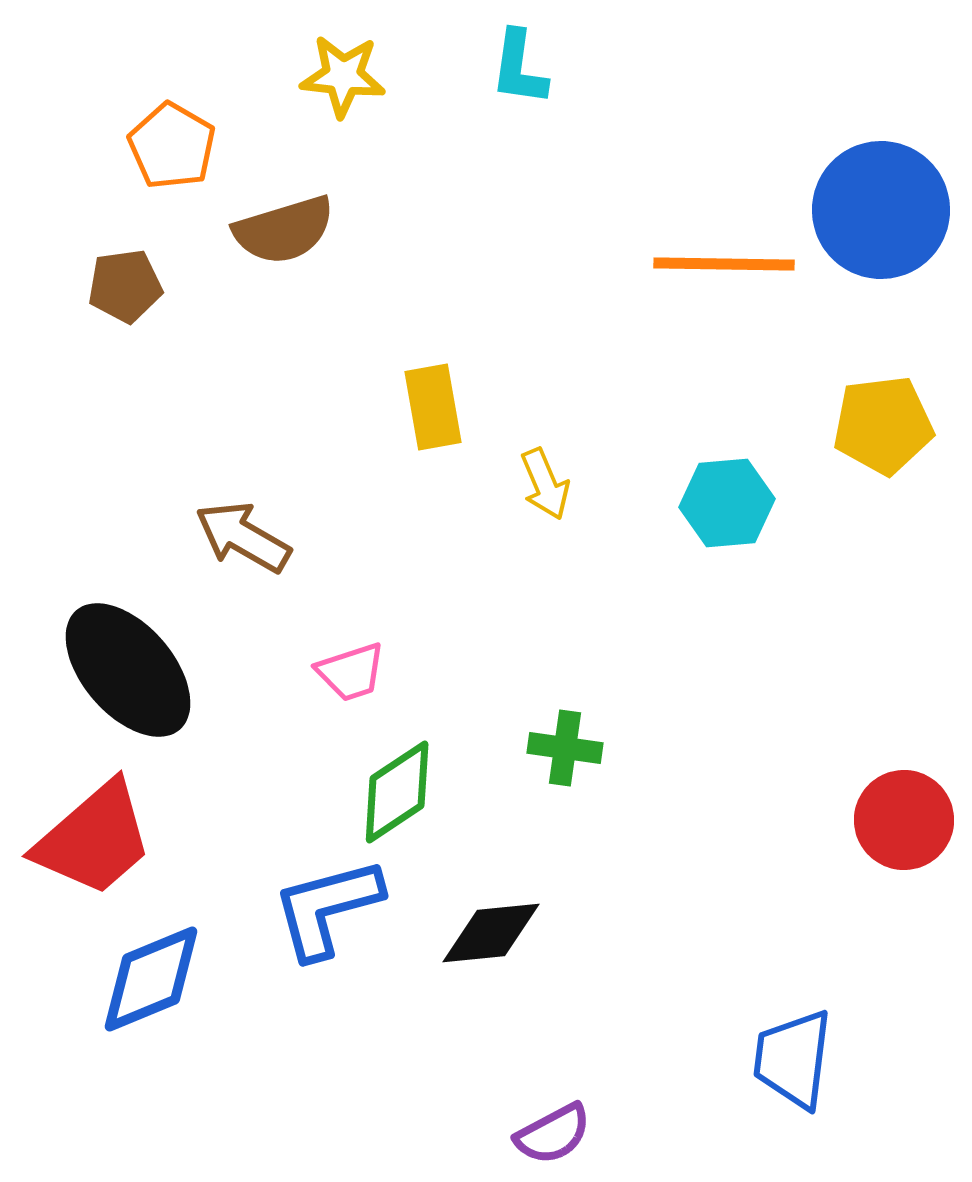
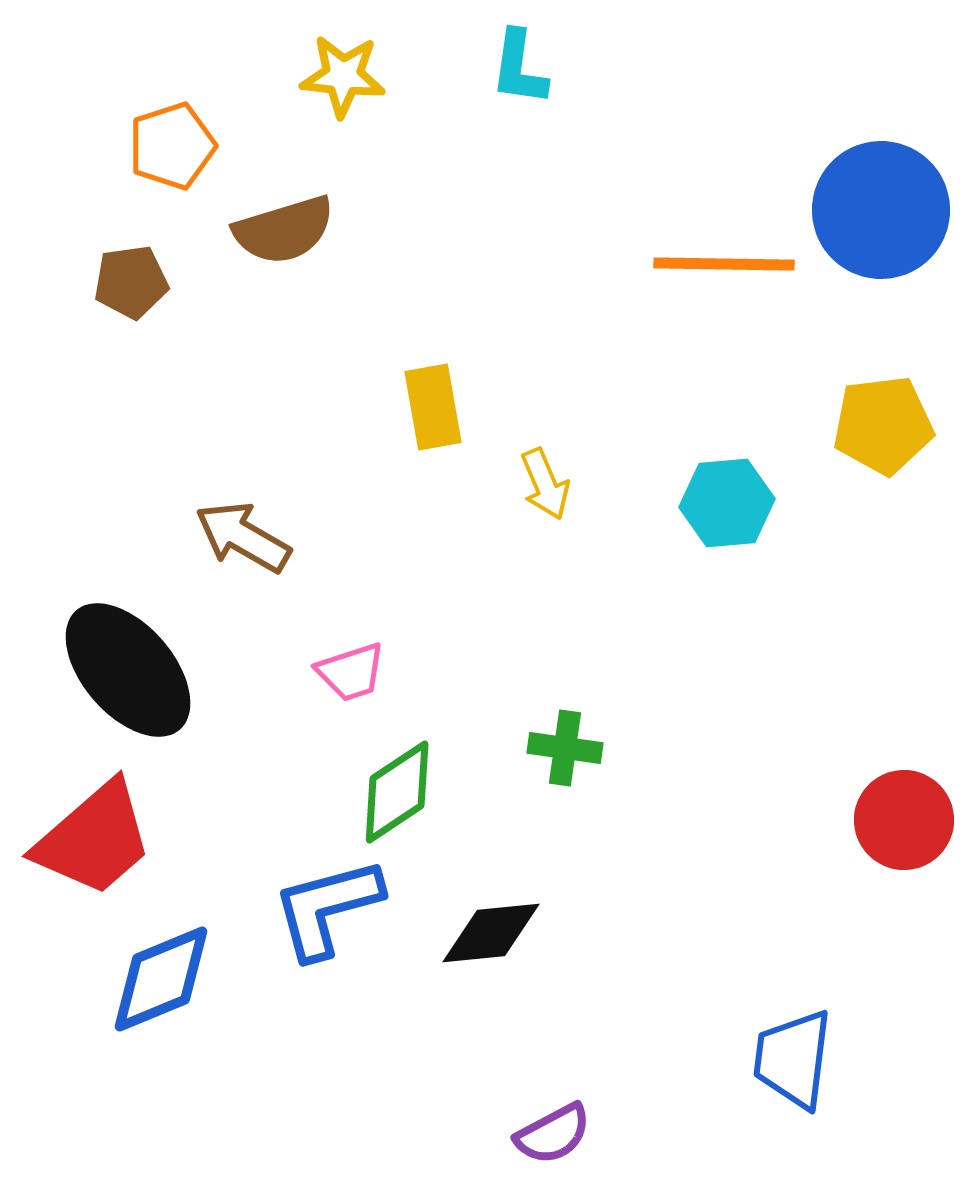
orange pentagon: rotated 24 degrees clockwise
brown pentagon: moved 6 px right, 4 px up
blue diamond: moved 10 px right
